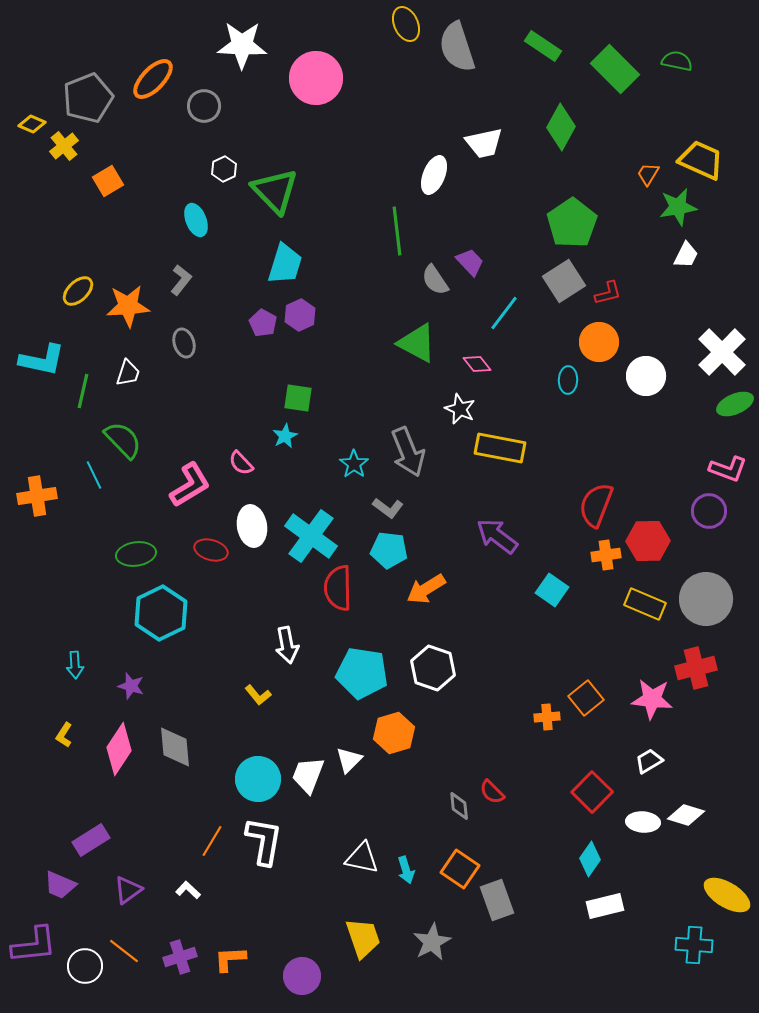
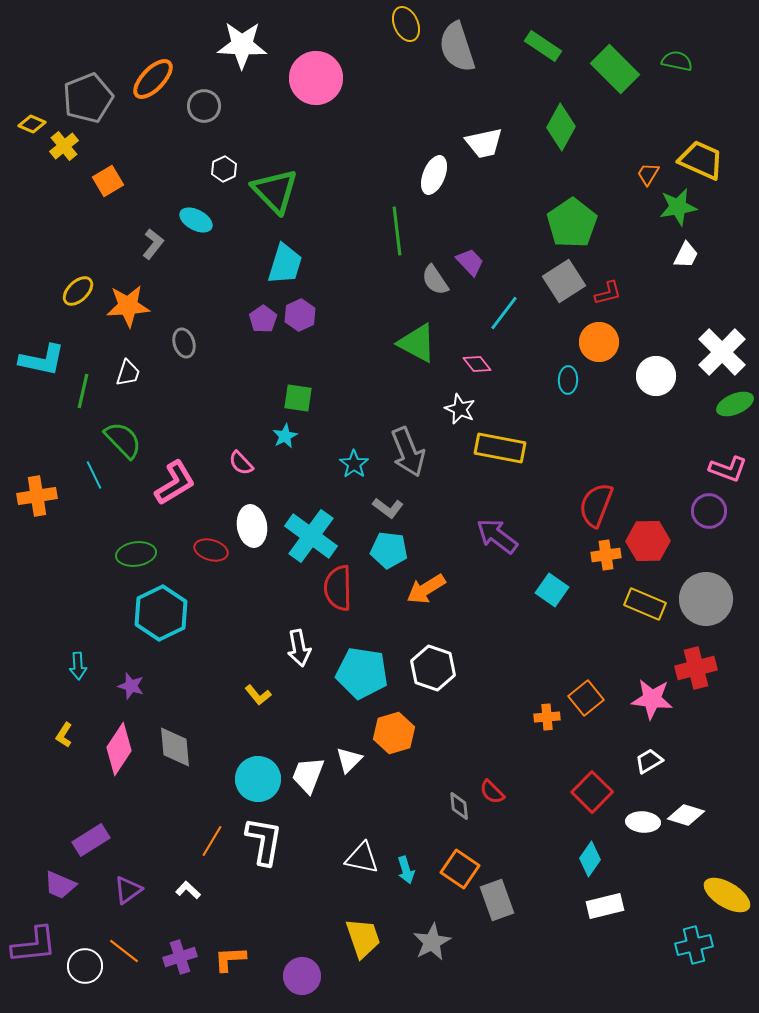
cyan ellipse at (196, 220): rotated 40 degrees counterclockwise
gray L-shape at (181, 280): moved 28 px left, 36 px up
purple pentagon at (263, 323): moved 4 px up; rotated 8 degrees clockwise
white circle at (646, 376): moved 10 px right
pink L-shape at (190, 485): moved 15 px left, 2 px up
white arrow at (287, 645): moved 12 px right, 3 px down
cyan arrow at (75, 665): moved 3 px right, 1 px down
cyan cross at (694, 945): rotated 18 degrees counterclockwise
